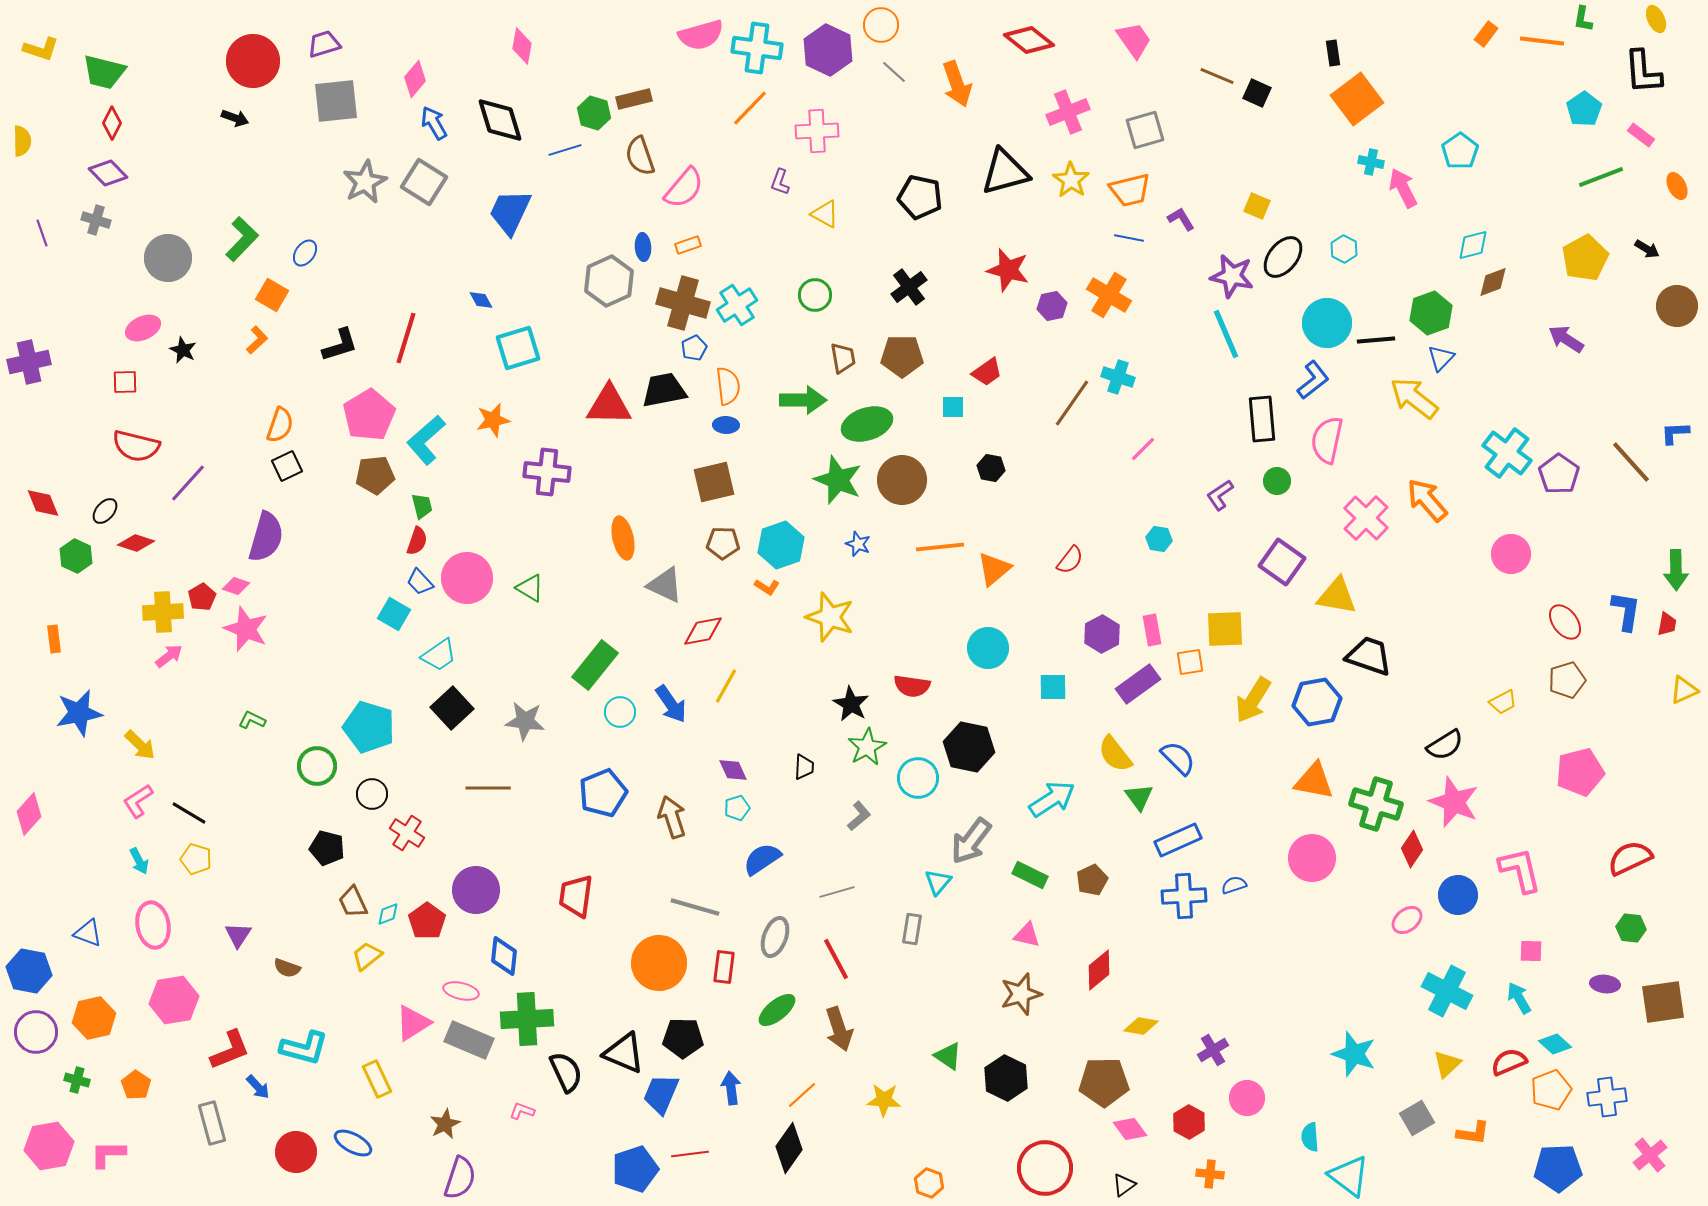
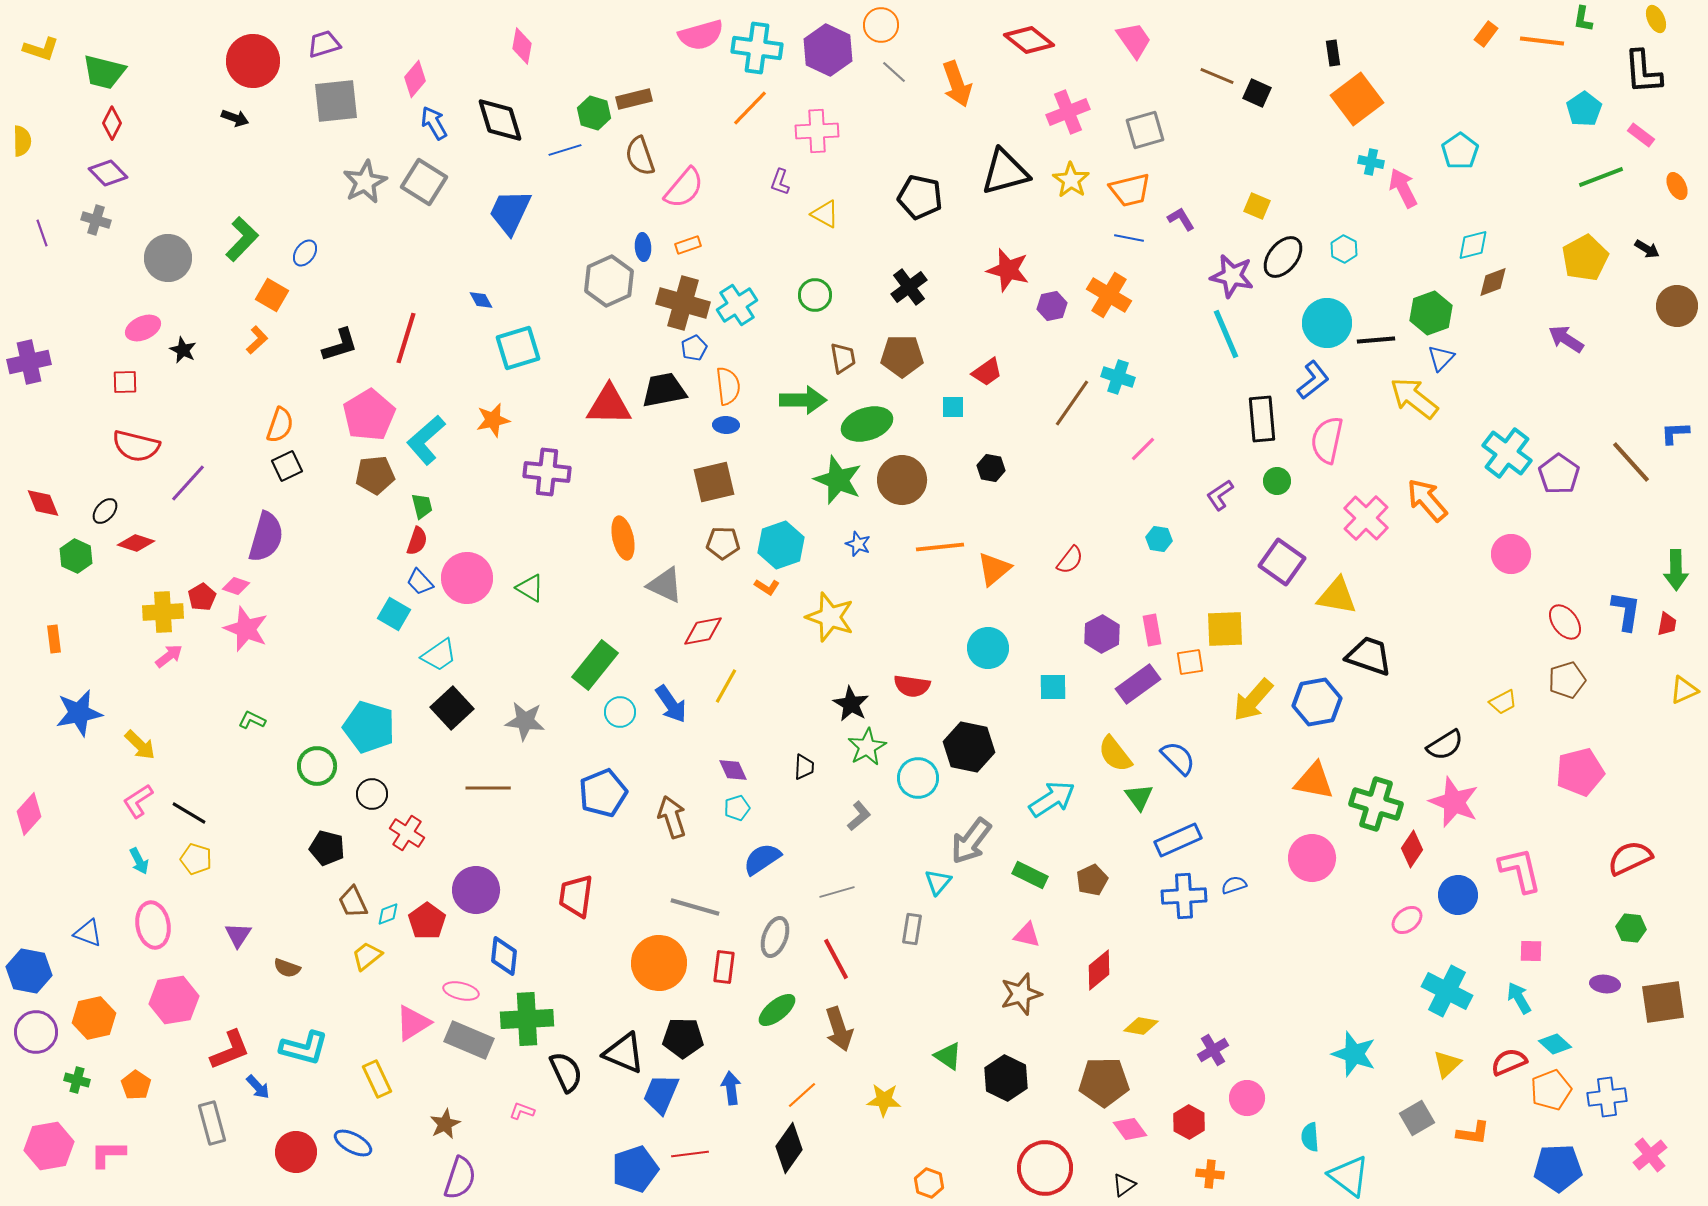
yellow arrow at (1253, 700): rotated 9 degrees clockwise
